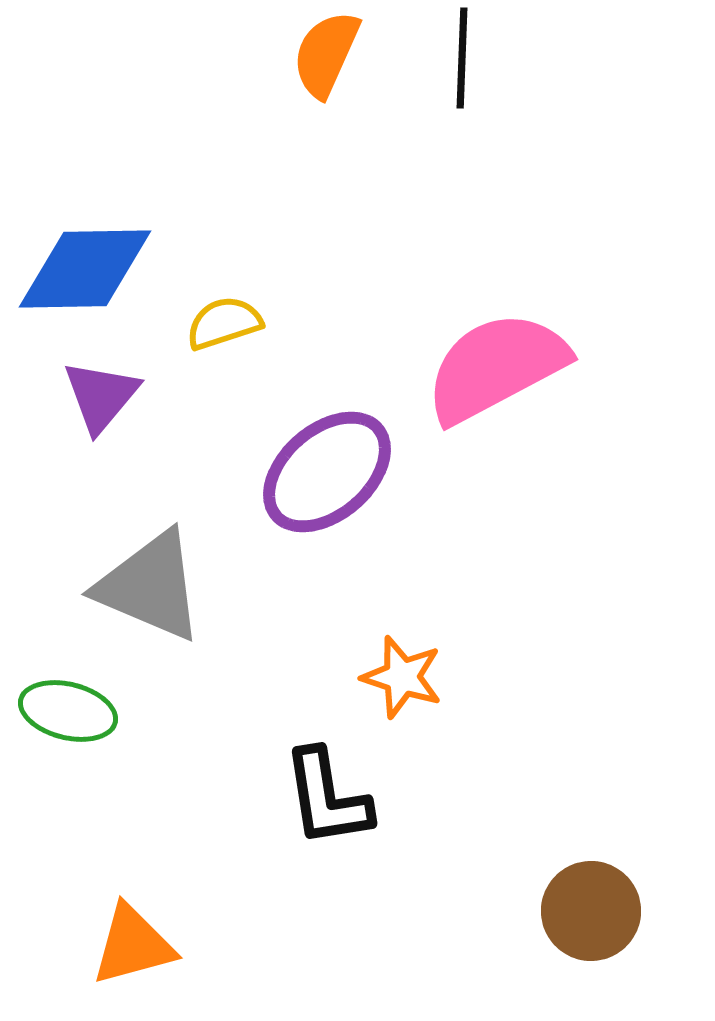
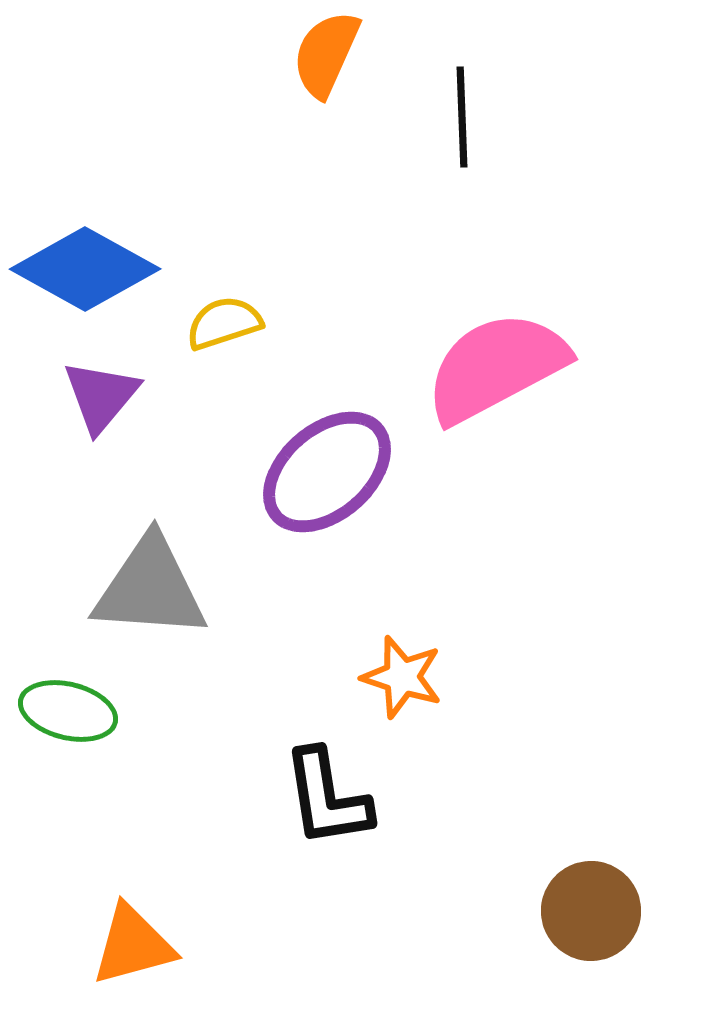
black line: moved 59 px down; rotated 4 degrees counterclockwise
blue diamond: rotated 30 degrees clockwise
gray triangle: moved 2 px down; rotated 19 degrees counterclockwise
